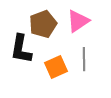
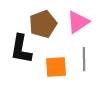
pink triangle: moved 1 px down
orange square: rotated 20 degrees clockwise
